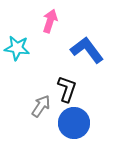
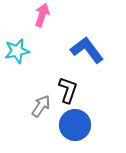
pink arrow: moved 8 px left, 6 px up
cyan star: moved 3 px down; rotated 20 degrees counterclockwise
black L-shape: moved 1 px right, 1 px down
blue circle: moved 1 px right, 2 px down
